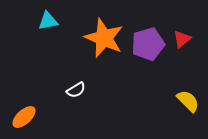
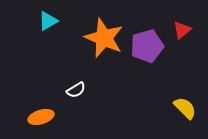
cyan triangle: rotated 20 degrees counterclockwise
red triangle: moved 9 px up
purple pentagon: moved 1 px left, 2 px down
yellow semicircle: moved 3 px left, 7 px down
orange ellipse: moved 17 px right; rotated 25 degrees clockwise
